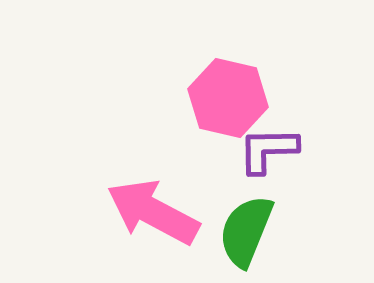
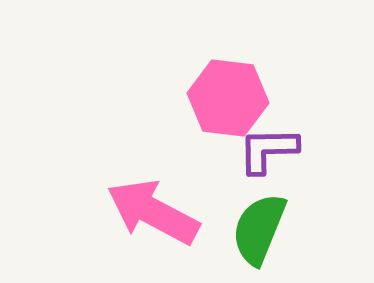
pink hexagon: rotated 6 degrees counterclockwise
green semicircle: moved 13 px right, 2 px up
